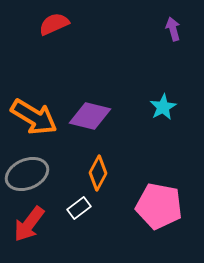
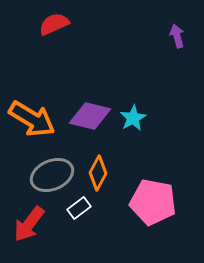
purple arrow: moved 4 px right, 7 px down
cyan star: moved 30 px left, 11 px down
orange arrow: moved 2 px left, 2 px down
gray ellipse: moved 25 px right, 1 px down
pink pentagon: moved 6 px left, 4 px up
